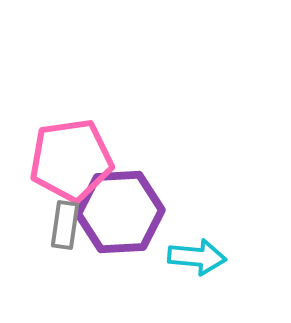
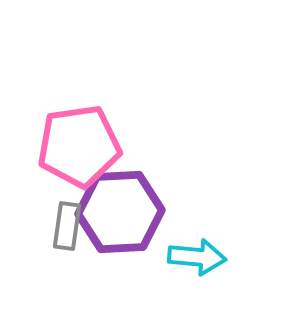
pink pentagon: moved 8 px right, 14 px up
gray rectangle: moved 2 px right, 1 px down
